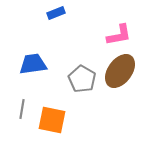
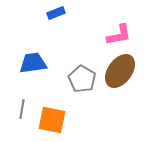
blue trapezoid: moved 1 px up
